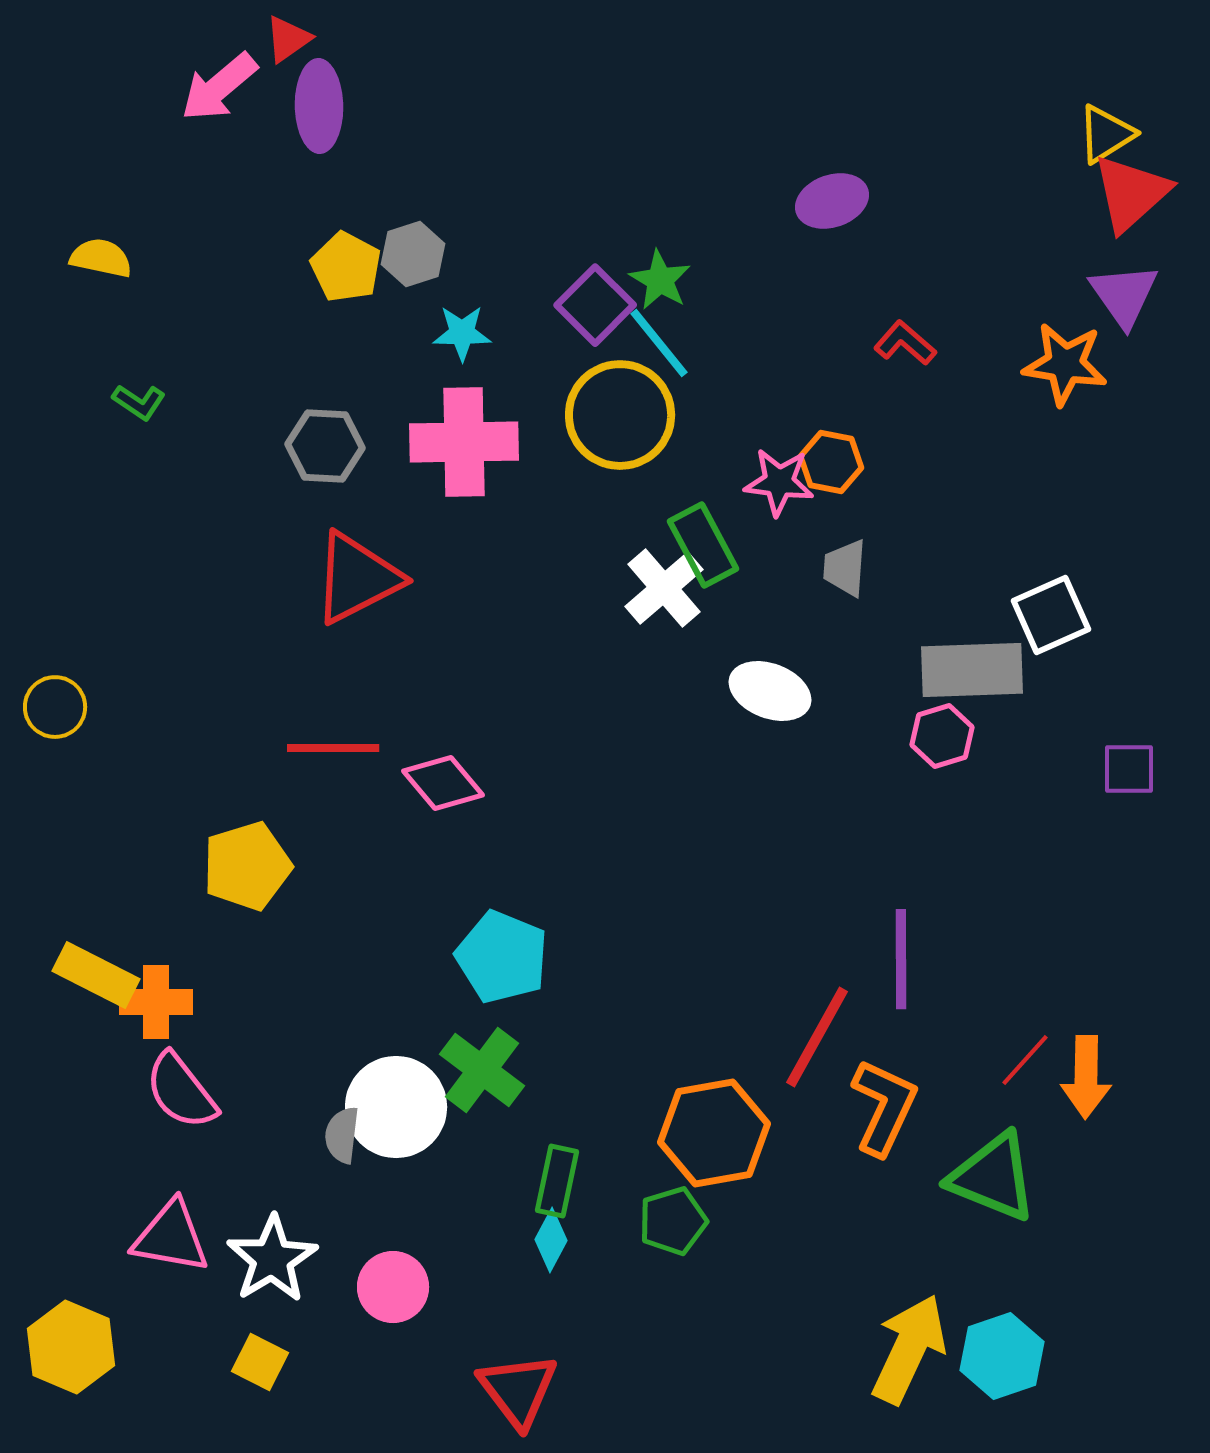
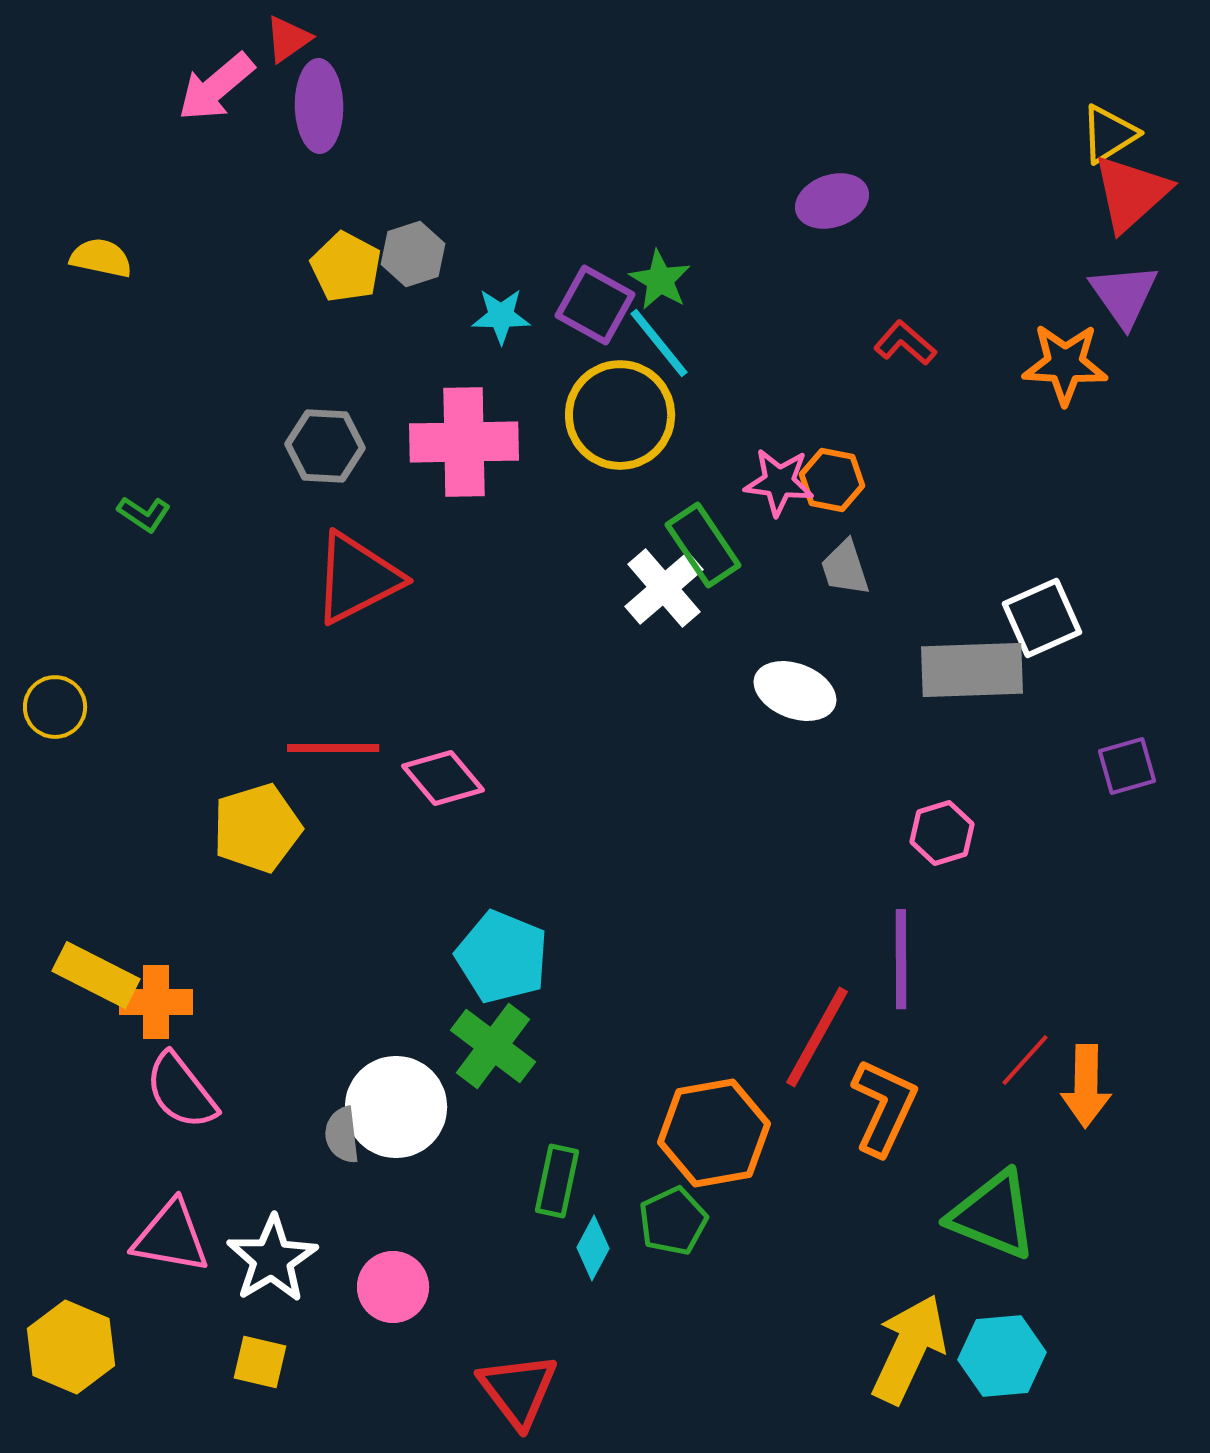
pink arrow at (219, 87): moved 3 px left
yellow triangle at (1106, 134): moved 3 px right
purple square at (595, 305): rotated 16 degrees counterclockwise
cyan star at (462, 333): moved 39 px right, 17 px up
orange star at (1065, 364): rotated 6 degrees counterclockwise
green L-shape at (139, 402): moved 5 px right, 112 px down
orange hexagon at (831, 462): moved 1 px right, 18 px down
green rectangle at (703, 545): rotated 6 degrees counterclockwise
gray trapezoid at (845, 568): rotated 22 degrees counterclockwise
white square at (1051, 615): moved 9 px left, 3 px down
white ellipse at (770, 691): moved 25 px right
pink hexagon at (942, 736): moved 97 px down
purple square at (1129, 769): moved 2 px left, 3 px up; rotated 16 degrees counterclockwise
pink diamond at (443, 783): moved 5 px up
yellow pentagon at (247, 866): moved 10 px right, 38 px up
green cross at (482, 1070): moved 11 px right, 24 px up
orange arrow at (1086, 1077): moved 9 px down
gray semicircle at (342, 1135): rotated 14 degrees counterclockwise
green triangle at (993, 1177): moved 38 px down
green pentagon at (673, 1221): rotated 8 degrees counterclockwise
cyan diamond at (551, 1240): moved 42 px right, 8 px down
cyan hexagon at (1002, 1356): rotated 14 degrees clockwise
yellow square at (260, 1362): rotated 14 degrees counterclockwise
